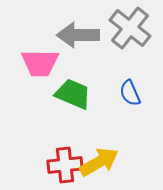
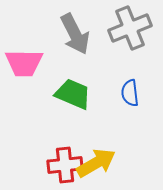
gray cross: rotated 30 degrees clockwise
gray arrow: moved 3 px left, 1 px up; rotated 117 degrees counterclockwise
pink trapezoid: moved 16 px left
blue semicircle: rotated 16 degrees clockwise
yellow arrow: moved 3 px left, 1 px down
